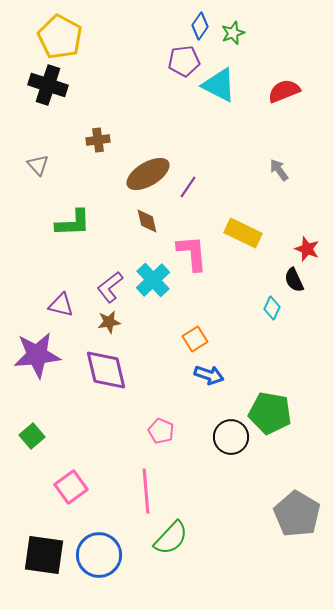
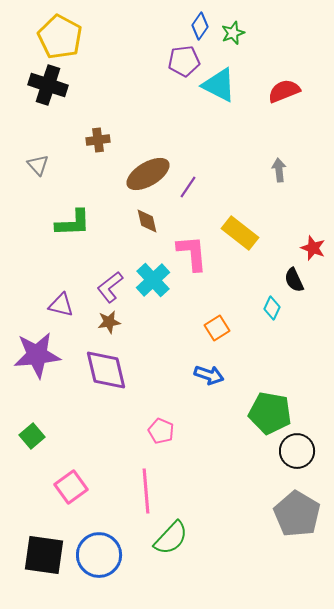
gray arrow: rotated 30 degrees clockwise
yellow rectangle: moved 3 px left; rotated 12 degrees clockwise
red star: moved 6 px right, 1 px up
orange square: moved 22 px right, 11 px up
black circle: moved 66 px right, 14 px down
